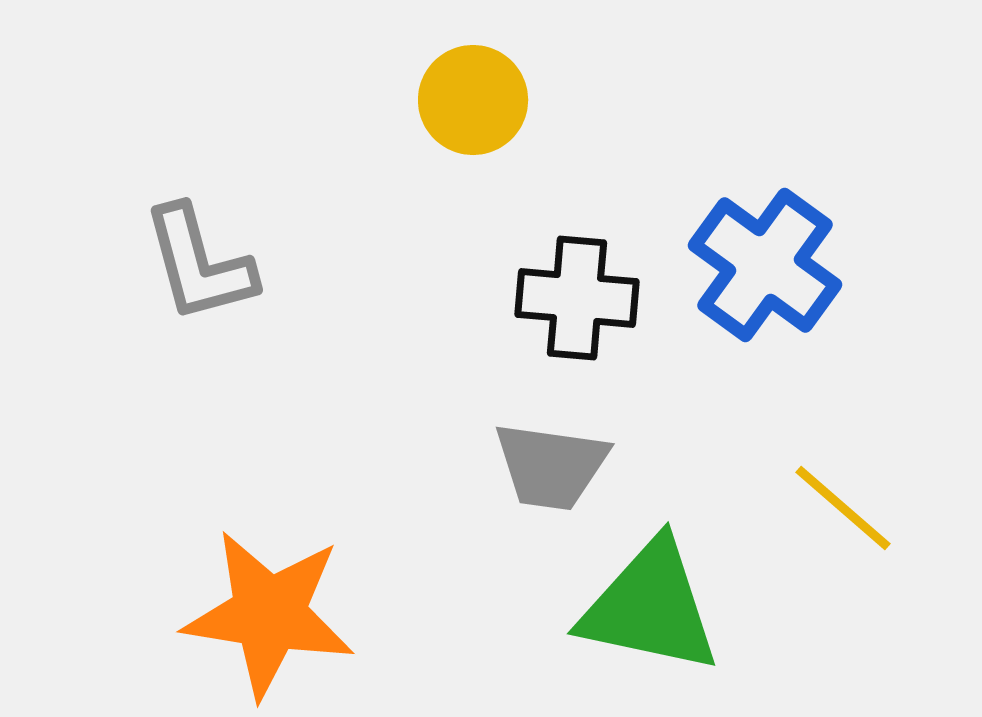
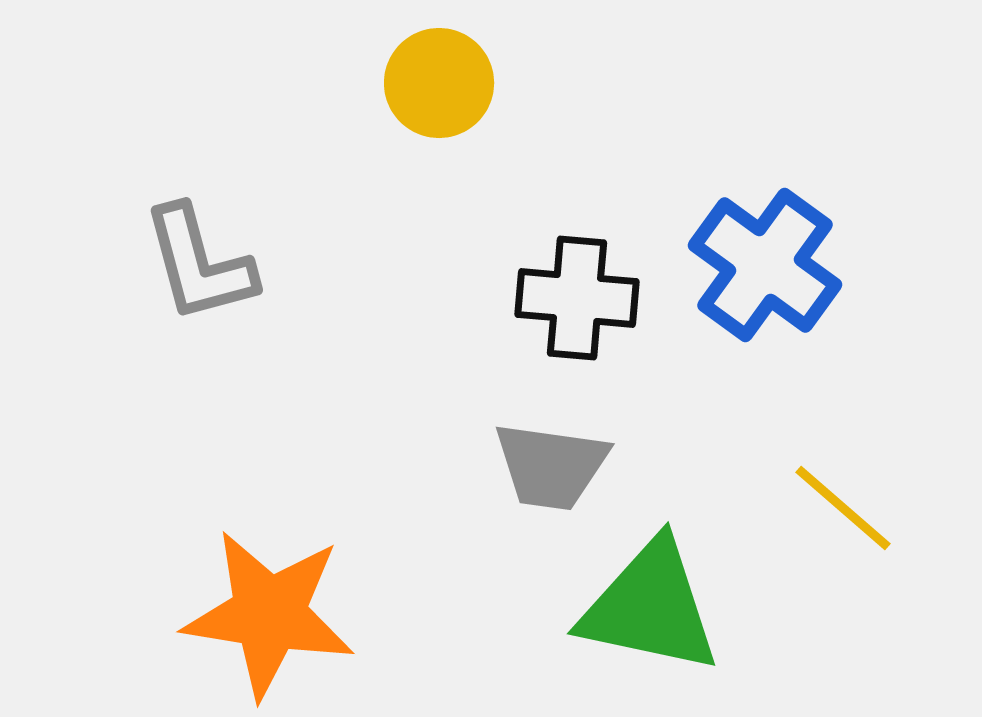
yellow circle: moved 34 px left, 17 px up
